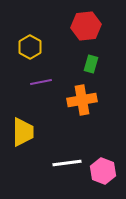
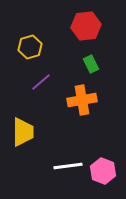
yellow hexagon: rotated 15 degrees clockwise
green rectangle: rotated 42 degrees counterclockwise
purple line: rotated 30 degrees counterclockwise
white line: moved 1 px right, 3 px down
